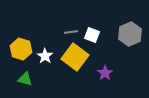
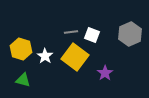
green triangle: moved 2 px left, 1 px down
